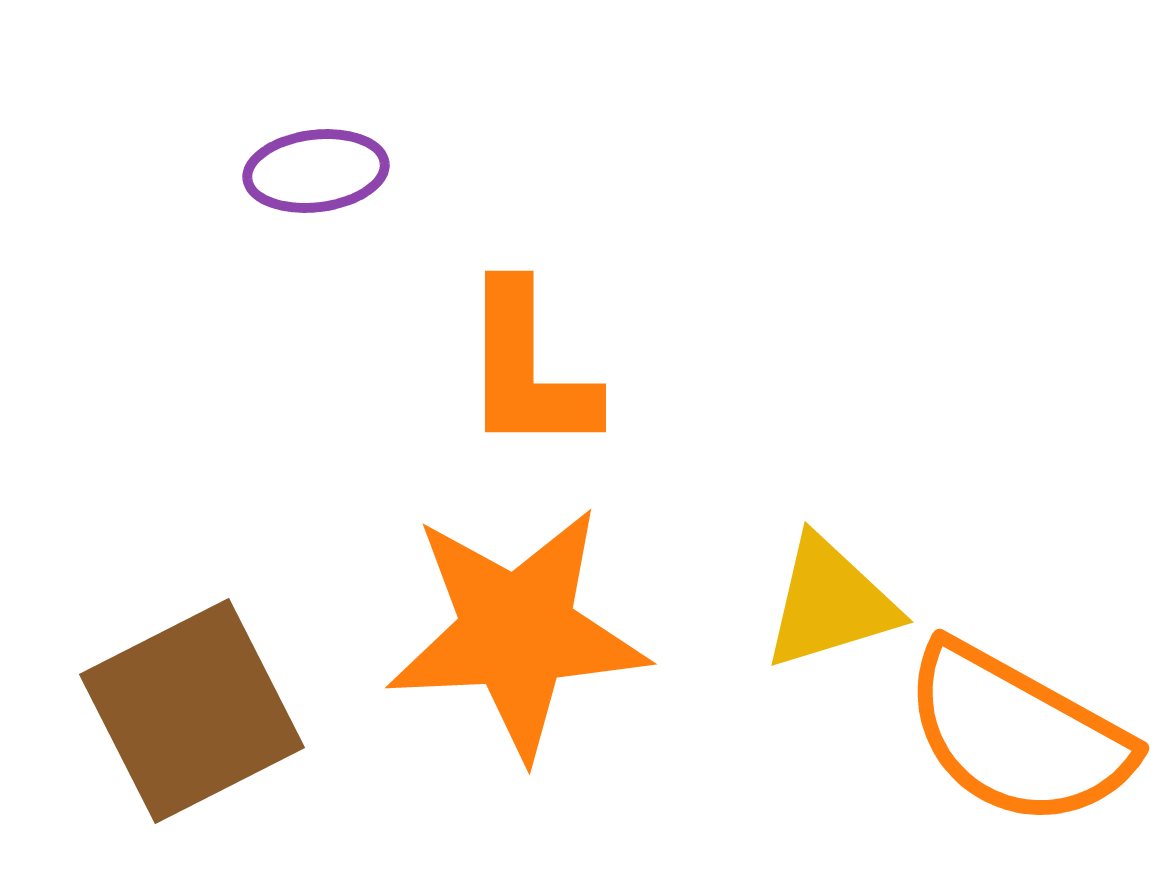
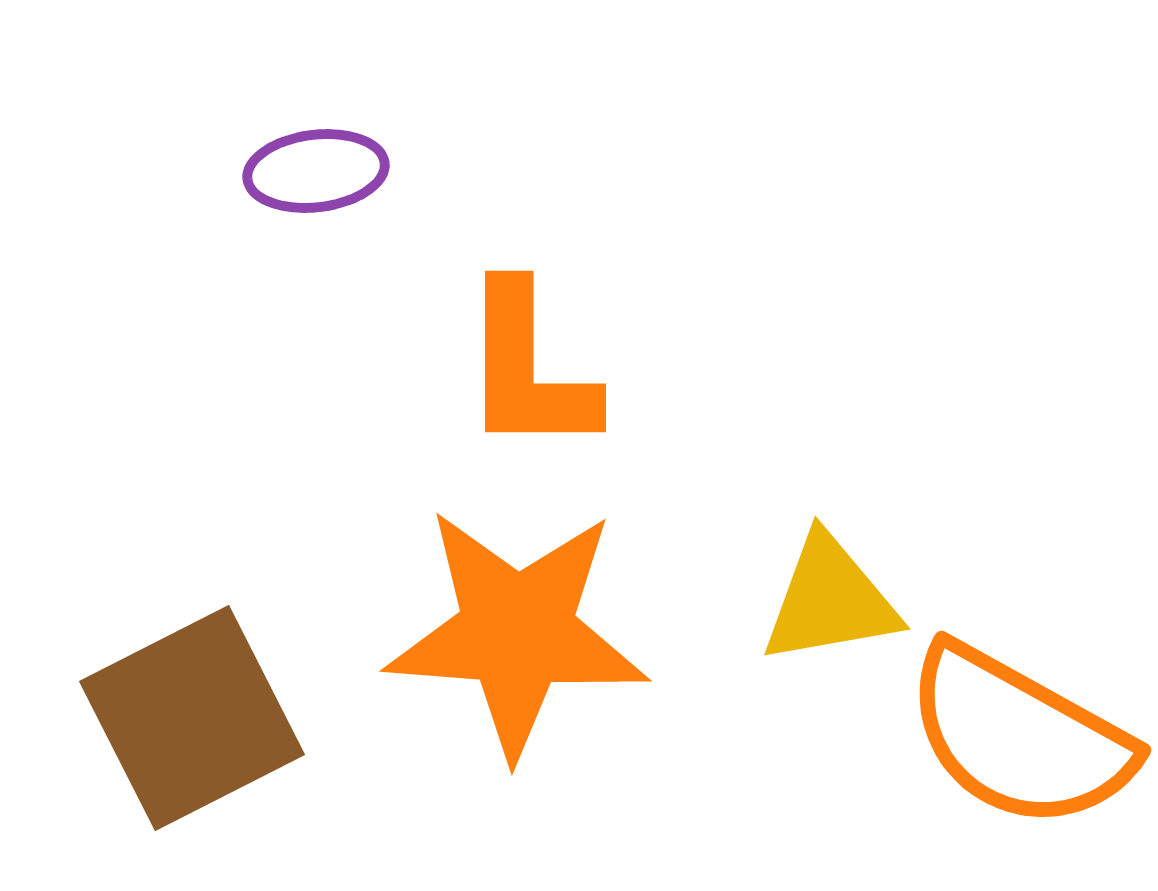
yellow triangle: moved 3 px up; rotated 7 degrees clockwise
orange star: rotated 7 degrees clockwise
brown square: moved 7 px down
orange semicircle: moved 2 px right, 2 px down
